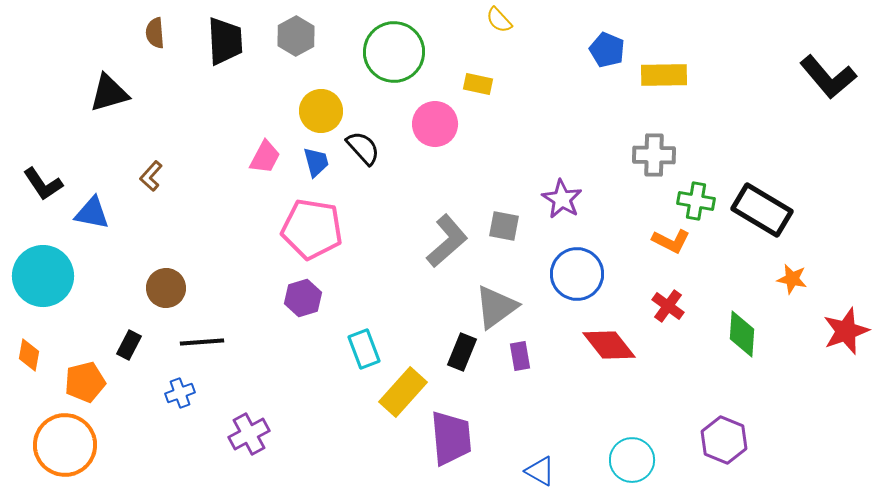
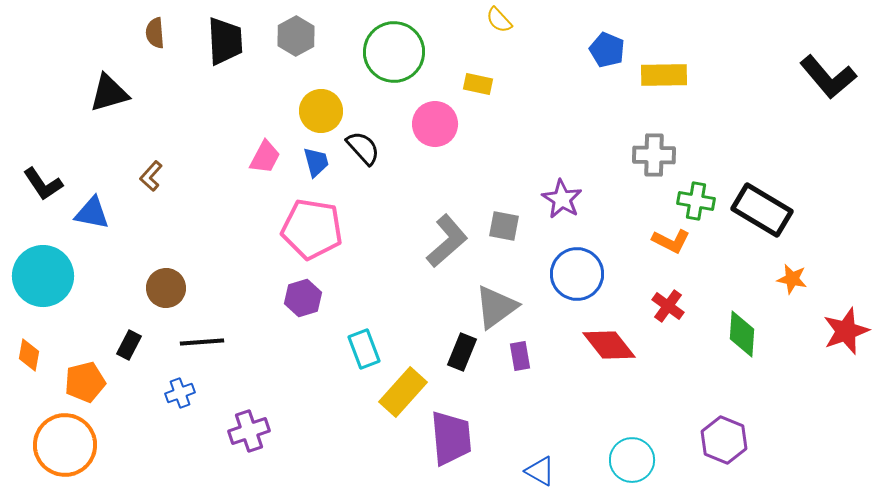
purple cross at (249, 434): moved 3 px up; rotated 9 degrees clockwise
